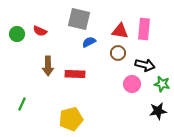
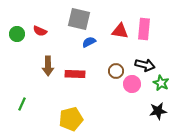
brown circle: moved 2 px left, 18 px down
green star: moved 1 px left, 1 px up; rotated 14 degrees clockwise
